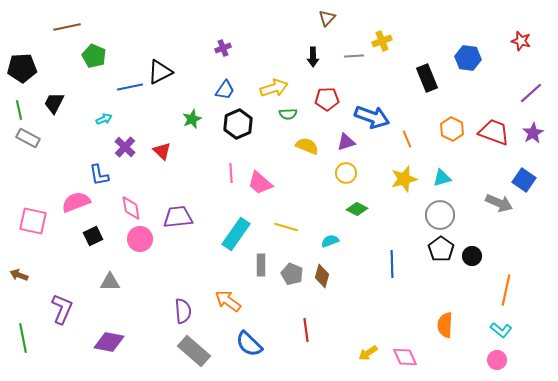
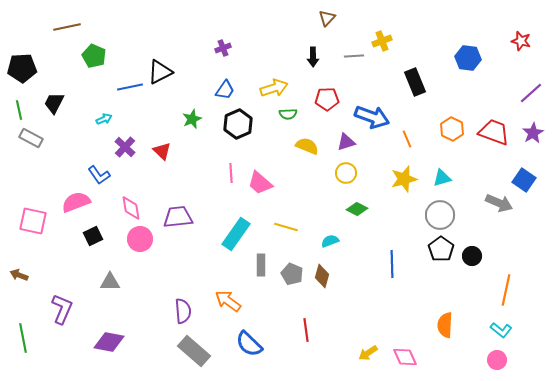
black rectangle at (427, 78): moved 12 px left, 4 px down
gray rectangle at (28, 138): moved 3 px right
blue L-shape at (99, 175): rotated 25 degrees counterclockwise
